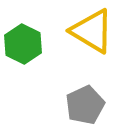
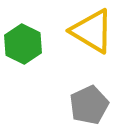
gray pentagon: moved 4 px right
